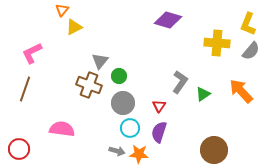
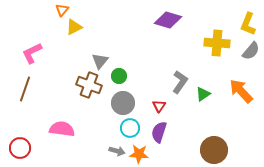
red circle: moved 1 px right, 1 px up
